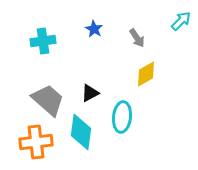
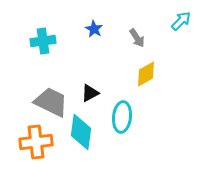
gray trapezoid: moved 3 px right, 2 px down; rotated 15 degrees counterclockwise
